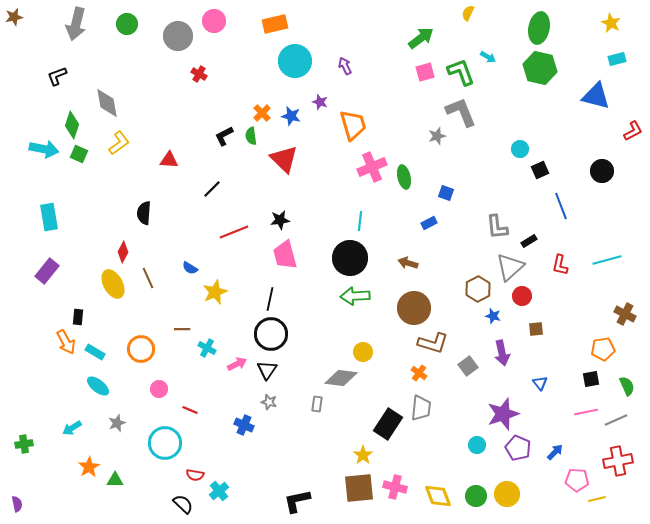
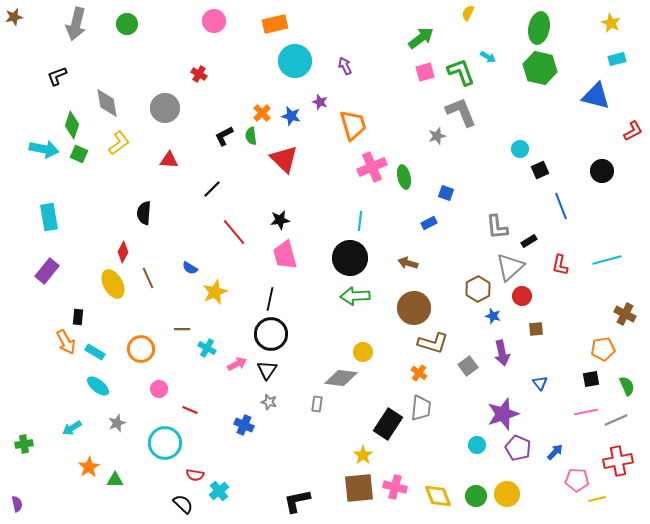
gray circle at (178, 36): moved 13 px left, 72 px down
red line at (234, 232): rotated 72 degrees clockwise
